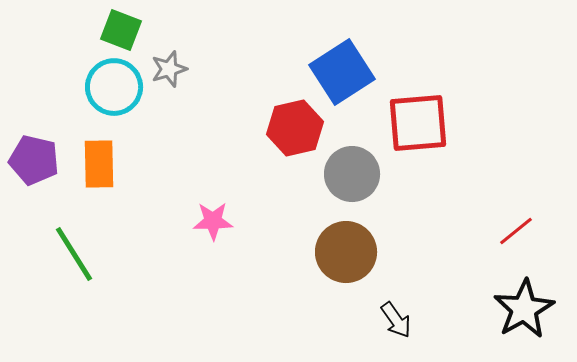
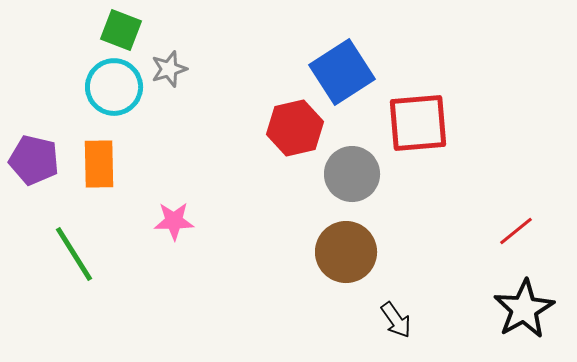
pink star: moved 39 px left
